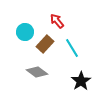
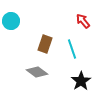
red arrow: moved 26 px right
cyan circle: moved 14 px left, 11 px up
brown rectangle: rotated 24 degrees counterclockwise
cyan line: moved 1 px down; rotated 12 degrees clockwise
